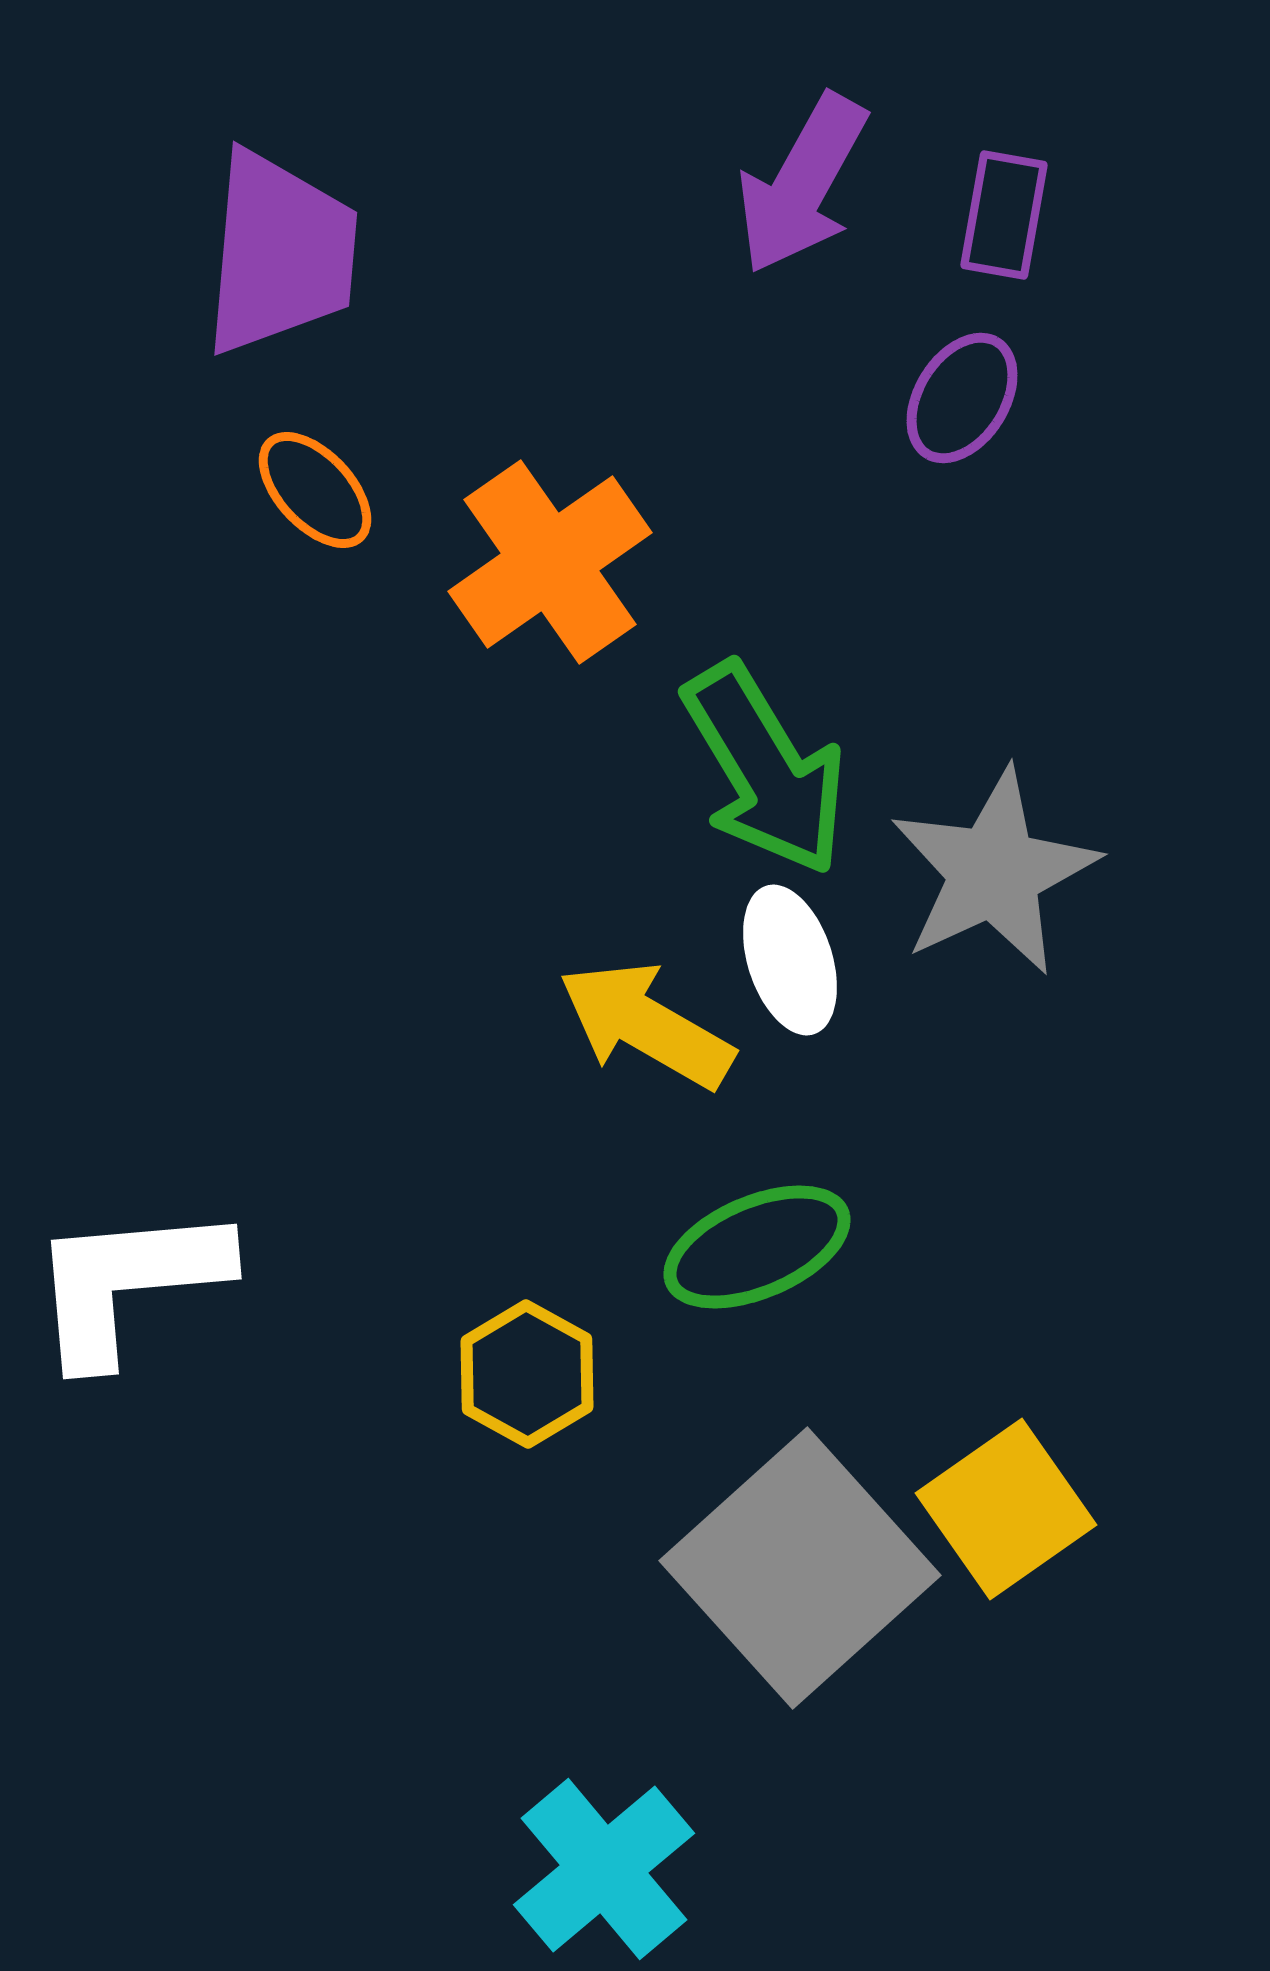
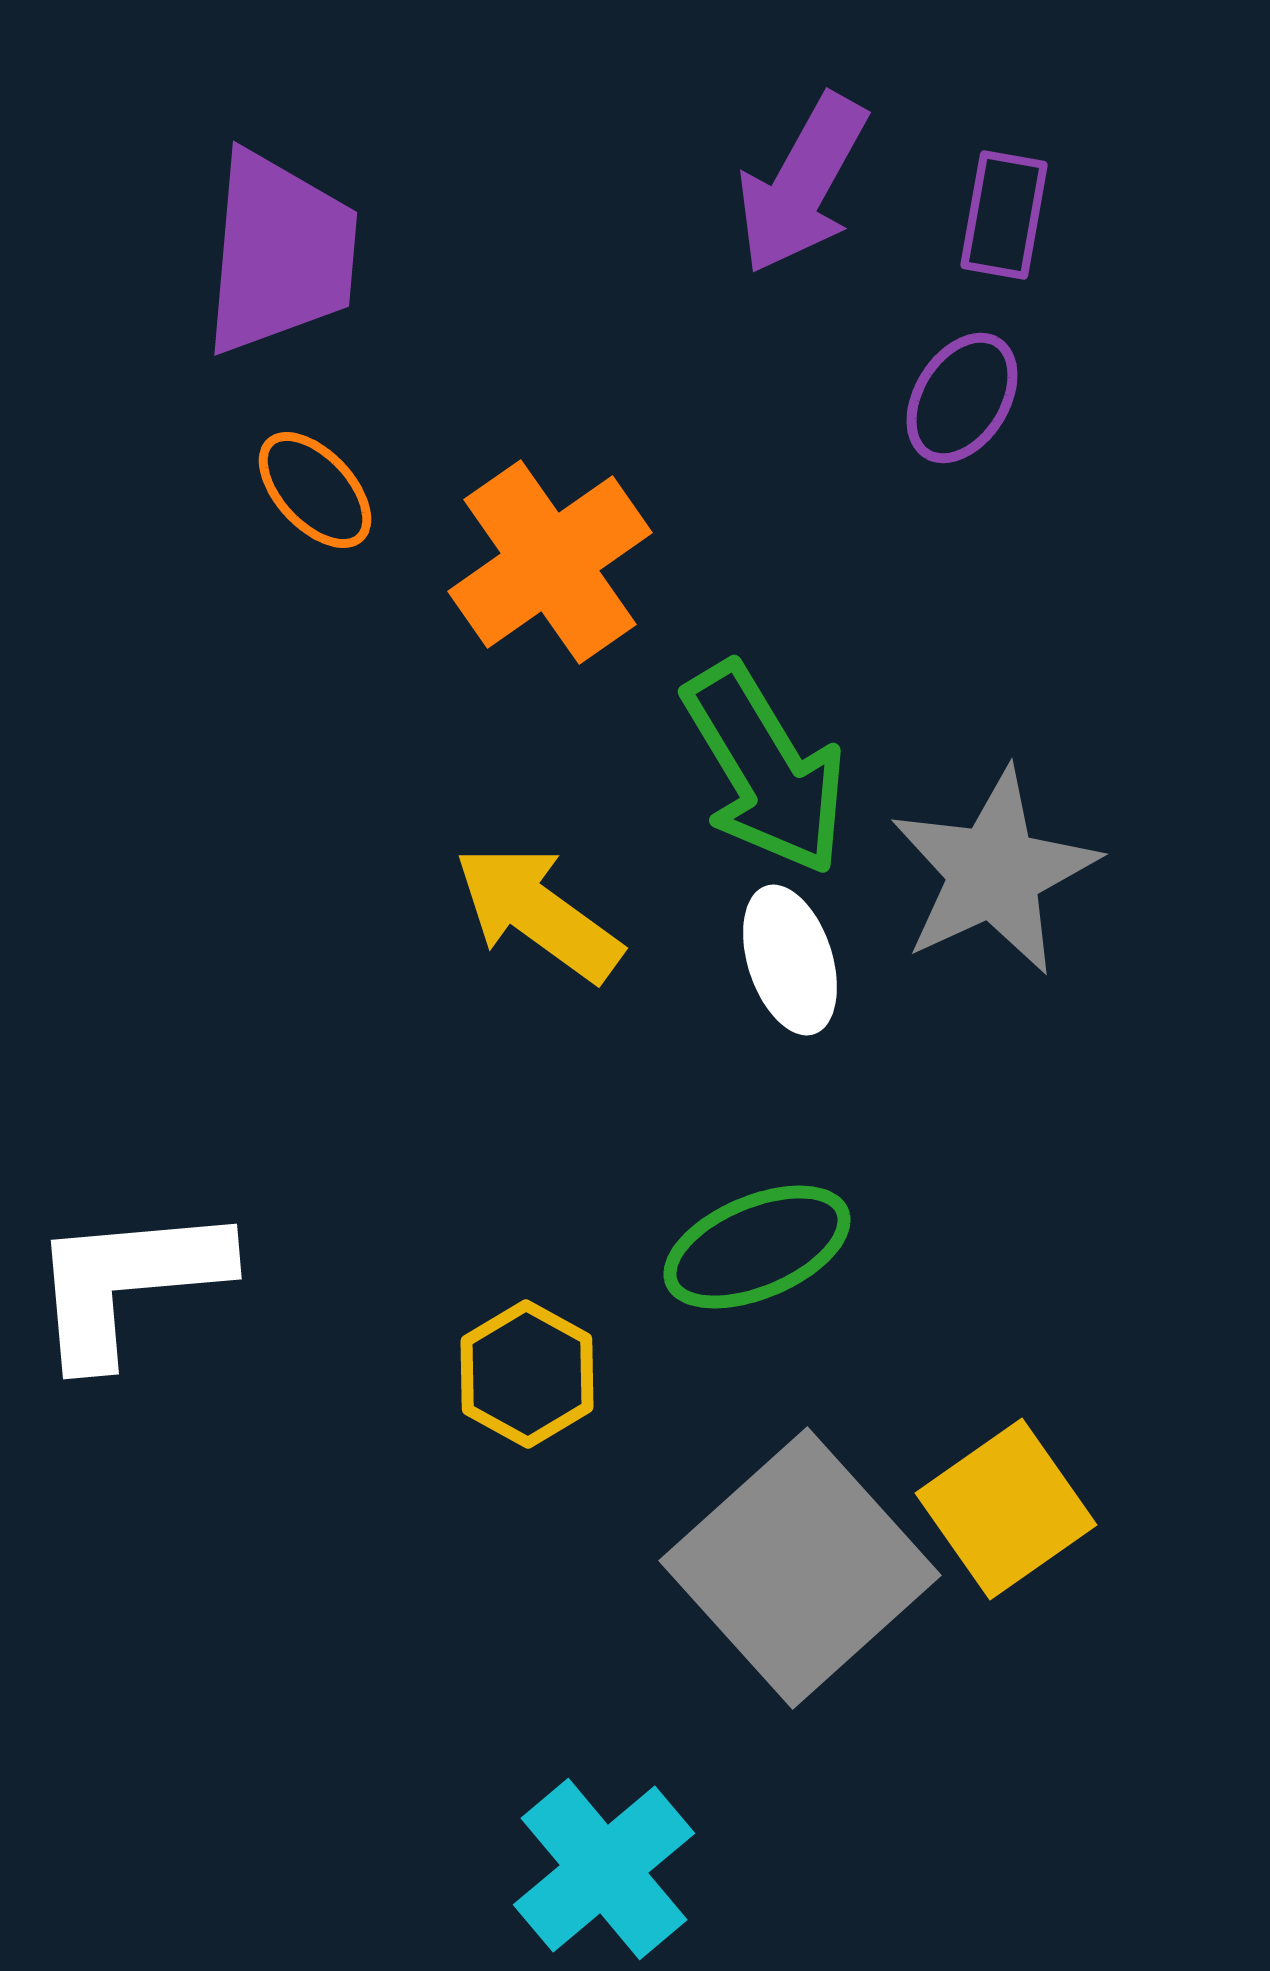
yellow arrow: moved 108 px left, 112 px up; rotated 6 degrees clockwise
